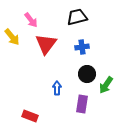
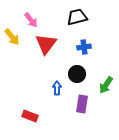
blue cross: moved 2 px right
black circle: moved 10 px left
